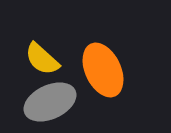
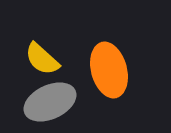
orange ellipse: moved 6 px right; rotated 10 degrees clockwise
